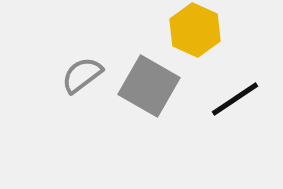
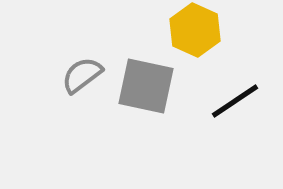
gray square: moved 3 px left; rotated 18 degrees counterclockwise
black line: moved 2 px down
